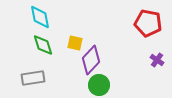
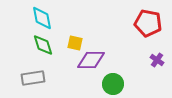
cyan diamond: moved 2 px right, 1 px down
purple diamond: rotated 48 degrees clockwise
green circle: moved 14 px right, 1 px up
